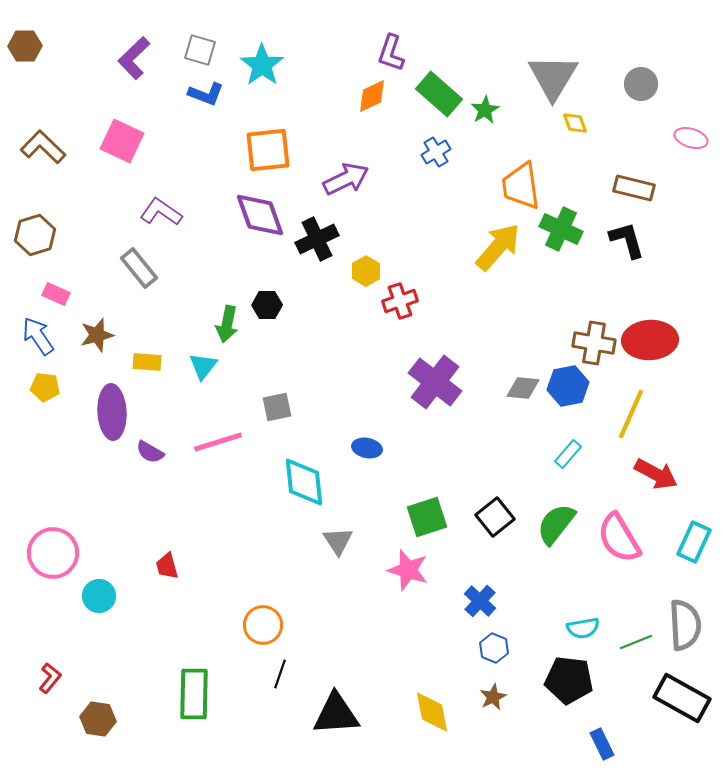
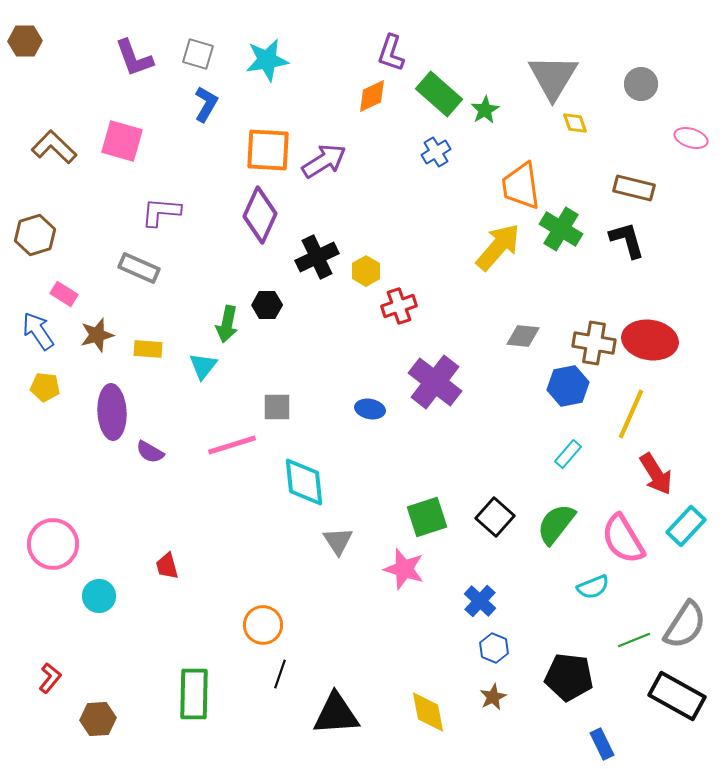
brown hexagon at (25, 46): moved 5 px up
gray square at (200, 50): moved 2 px left, 4 px down
purple L-shape at (134, 58): rotated 66 degrees counterclockwise
cyan star at (262, 65): moved 5 px right, 5 px up; rotated 27 degrees clockwise
blue L-shape at (206, 94): moved 10 px down; rotated 81 degrees counterclockwise
pink square at (122, 141): rotated 9 degrees counterclockwise
brown L-shape at (43, 147): moved 11 px right
orange square at (268, 150): rotated 9 degrees clockwise
purple arrow at (346, 179): moved 22 px left, 18 px up; rotated 6 degrees counterclockwise
purple L-shape at (161, 212): rotated 30 degrees counterclockwise
purple diamond at (260, 215): rotated 44 degrees clockwise
green cross at (561, 229): rotated 6 degrees clockwise
black cross at (317, 239): moved 18 px down
gray rectangle at (139, 268): rotated 27 degrees counterclockwise
pink rectangle at (56, 294): moved 8 px right; rotated 8 degrees clockwise
red cross at (400, 301): moved 1 px left, 5 px down
blue arrow at (38, 336): moved 5 px up
red ellipse at (650, 340): rotated 12 degrees clockwise
yellow rectangle at (147, 362): moved 1 px right, 13 px up
gray diamond at (523, 388): moved 52 px up
gray square at (277, 407): rotated 12 degrees clockwise
pink line at (218, 442): moved 14 px right, 3 px down
blue ellipse at (367, 448): moved 3 px right, 39 px up
red arrow at (656, 474): rotated 30 degrees clockwise
black square at (495, 517): rotated 9 degrees counterclockwise
pink semicircle at (619, 538): moved 4 px right, 1 px down
cyan rectangle at (694, 542): moved 8 px left, 16 px up; rotated 18 degrees clockwise
pink circle at (53, 553): moved 9 px up
pink star at (408, 570): moved 4 px left, 1 px up
gray semicircle at (685, 625): rotated 36 degrees clockwise
cyan semicircle at (583, 628): moved 10 px right, 41 px up; rotated 12 degrees counterclockwise
green line at (636, 642): moved 2 px left, 2 px up
black pentagon at (569, 680): moved 3 px up
black rectangle at (682, 698): moved 5 px left, 2 px up
yellow diamond at (432, 712): moved 4 px left
brown hexagon at (98, 719): rotated 12 degrees counterclockwise
